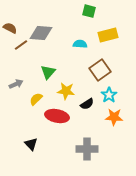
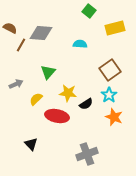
green square: rotated 24 degrees clockwise
yellow rectangle: moved 7 px right, 7 px up
brown line: rotated 24 degrees counterclockwise
brown square: moved 10 px right
yellow star: moved 2 px right, 2 px down
black semicircle: moved 1 px left
orange star: rotated 18 degrees clockwise
gray cross: moved 5 px down; rotated 20 degrees counterclockwise
